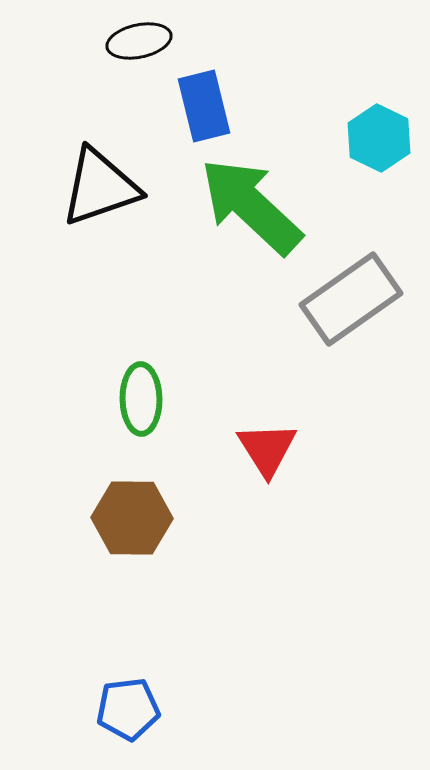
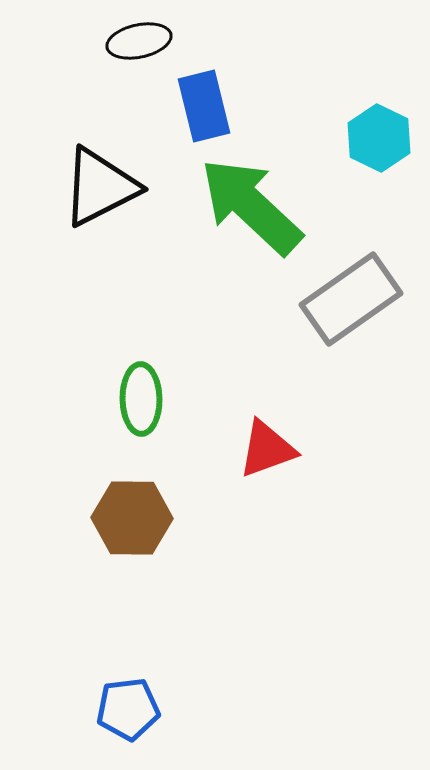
black triangle: rotated 8 degrees counterclockwise
red triangle: rotated 42 degrees clockwise
